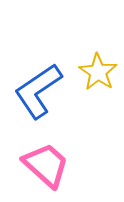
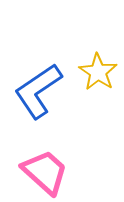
pink trapezoid: moved 1 px left, 7 px down
